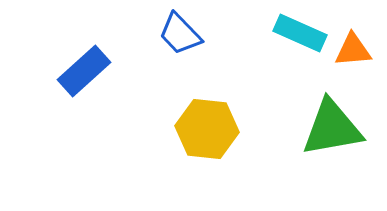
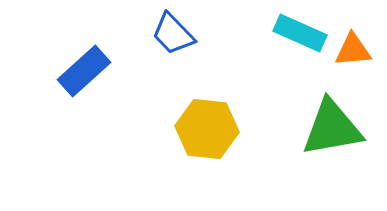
blue trapezoid: moved 7 px left
